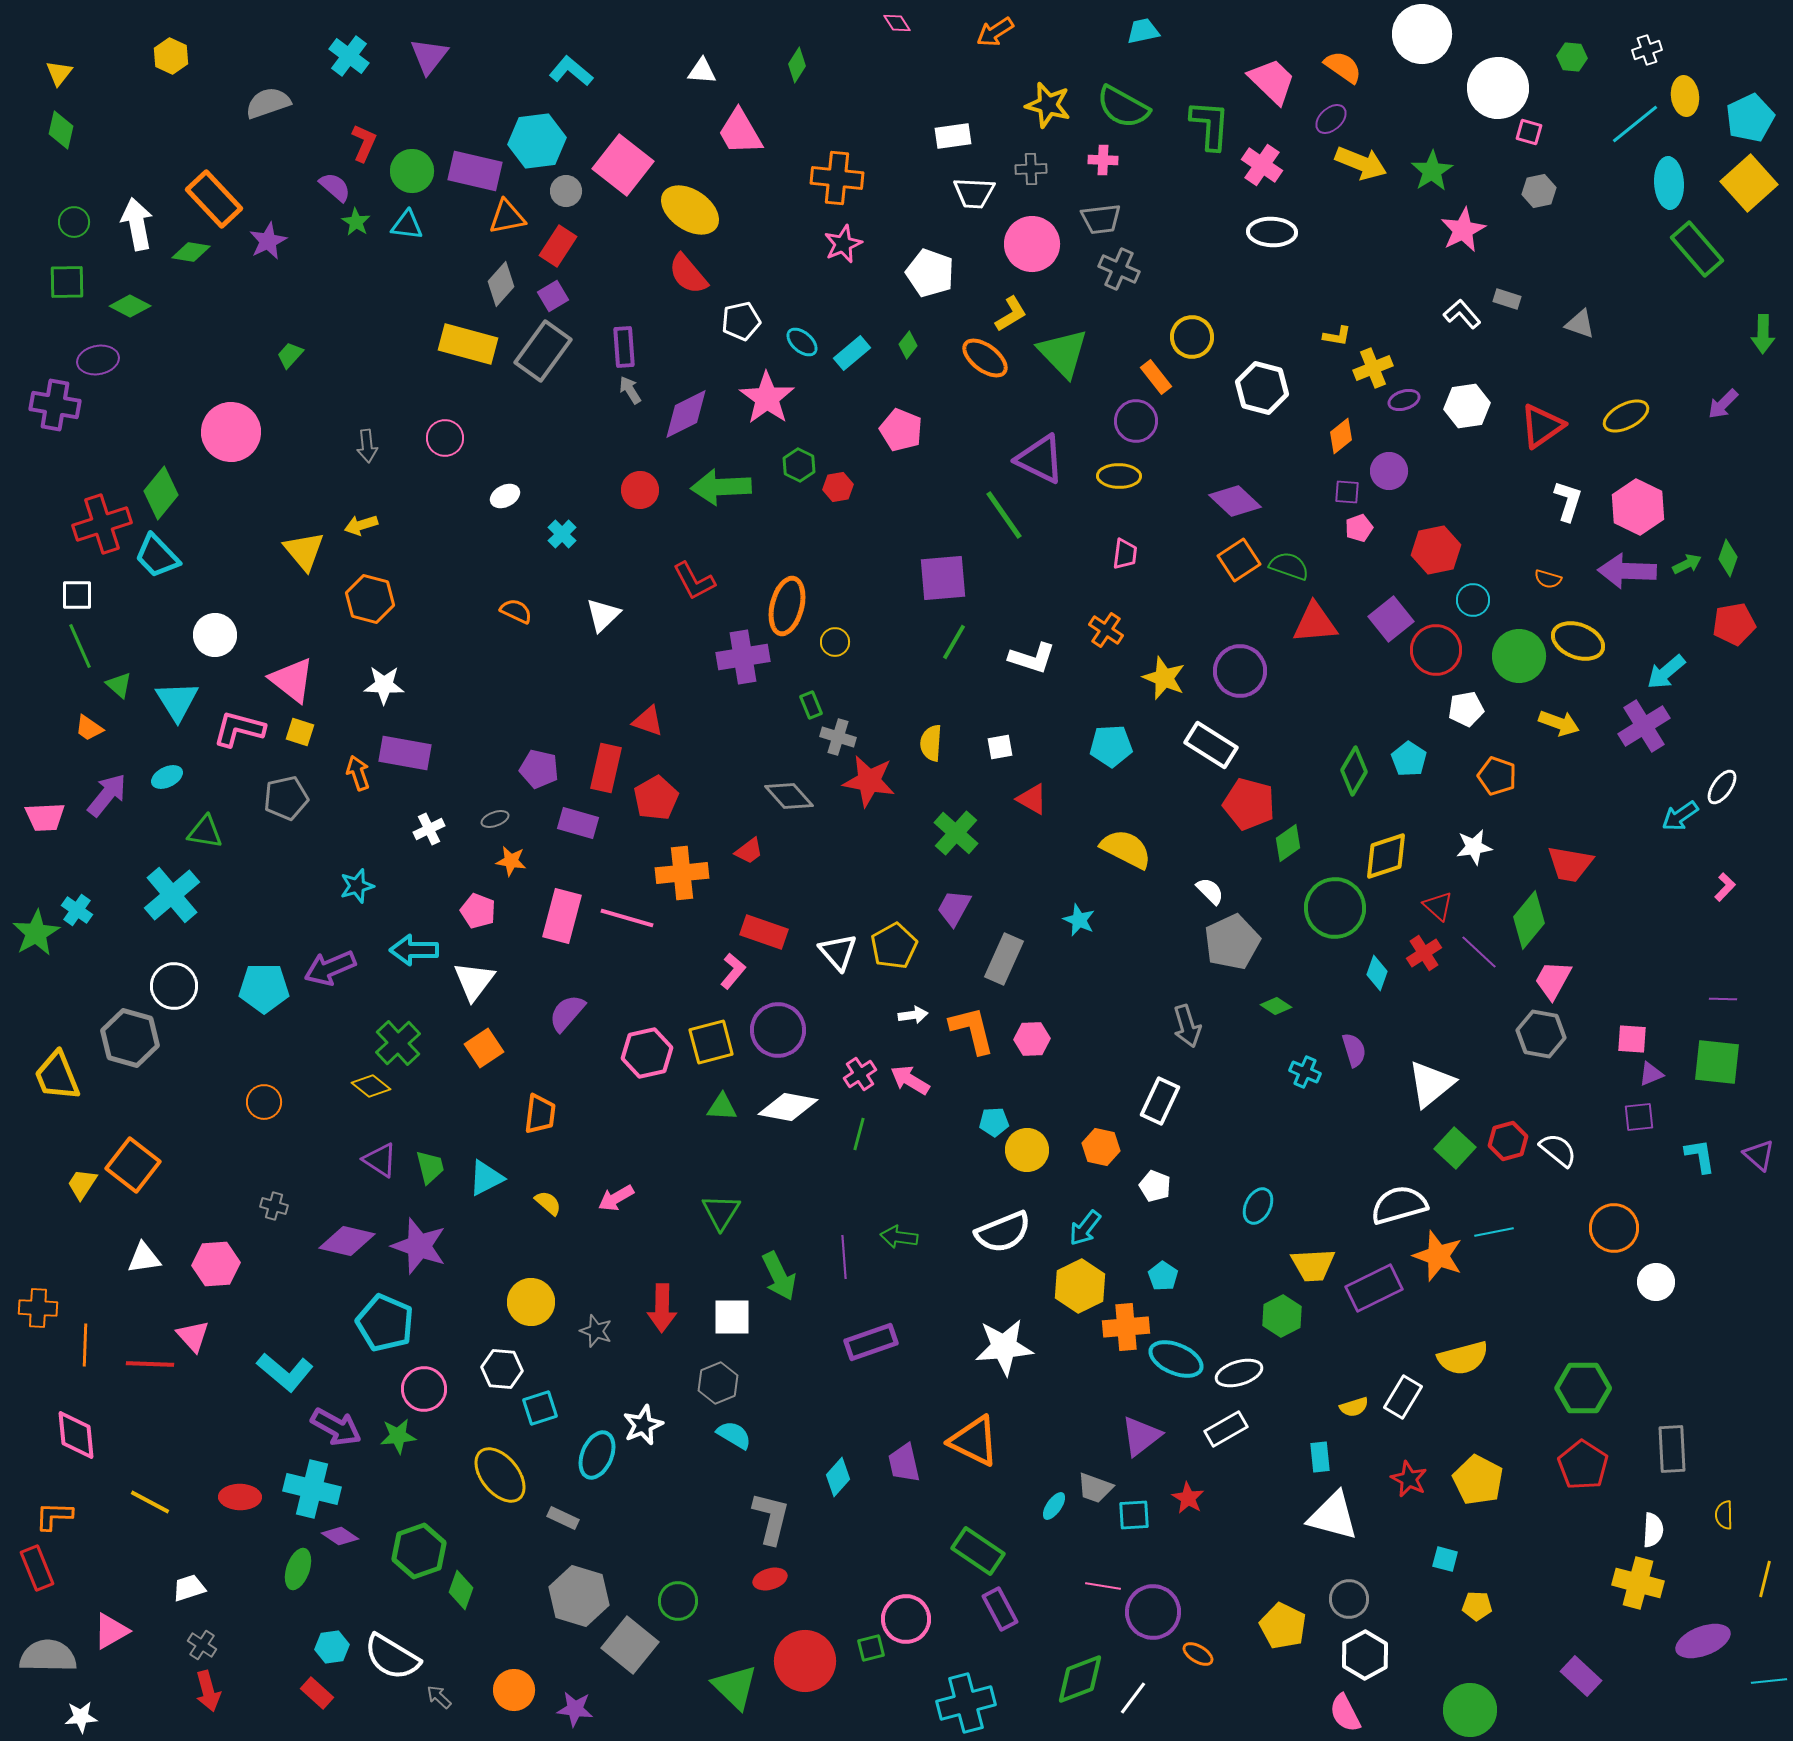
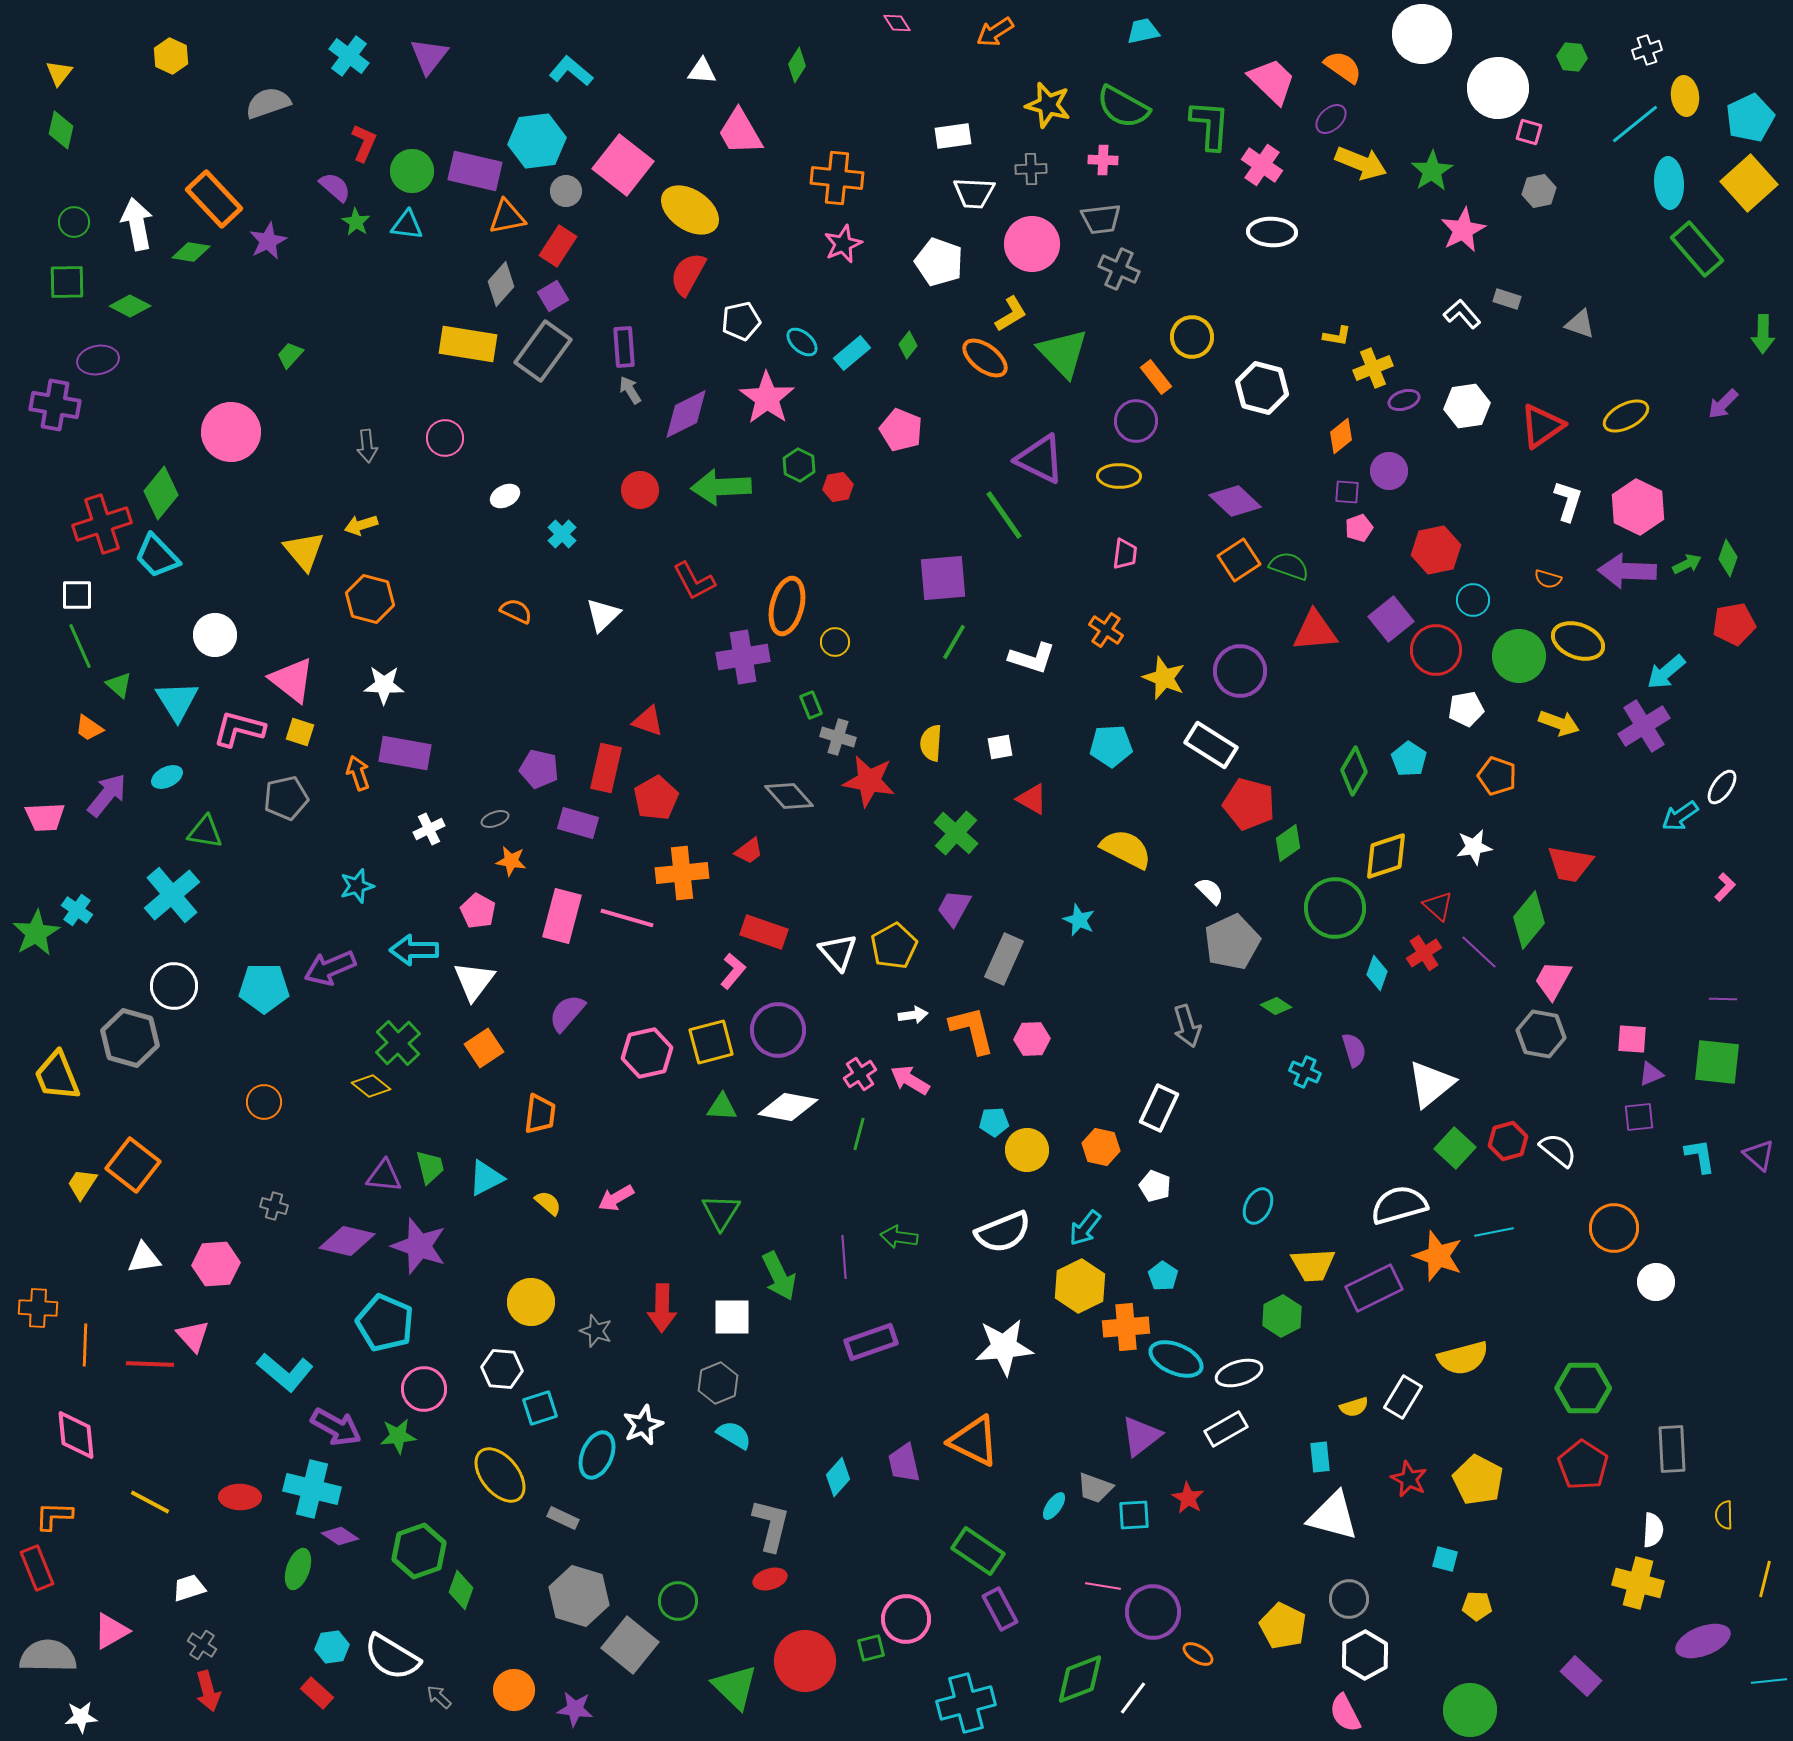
white pentagon at (930, 273): moved 9 px right, 11 px up
red semicircle at (688, 274): rotated 69 degrees clockwise
yellow rectangle at (468, 344): rotated 6 degrees counterclockwise
red triangle at (1315, 623): moved 8 px down
pink pentagon at (478, 911): rotated 8 degrees clockwise
white rectangle at (1160, 1101): moved 1 px left, 7 px down
purple triangle at (380, 1160): moved 4 px right, 16 px down; rotated 27 degrees counterclockwise
gray L-shape at (771, 1518): moved 7 px down
